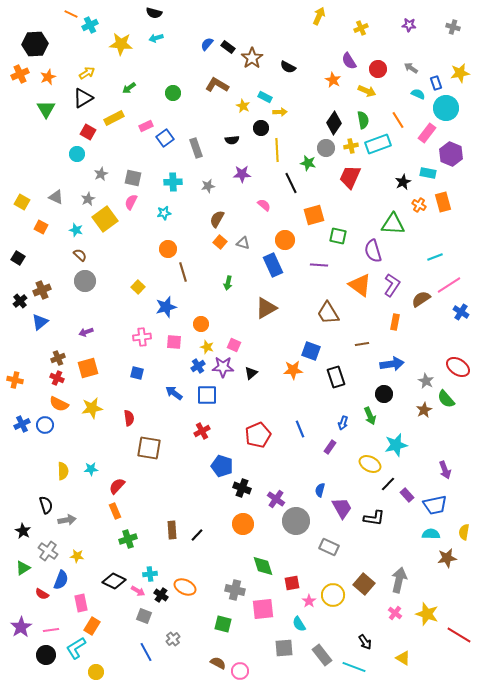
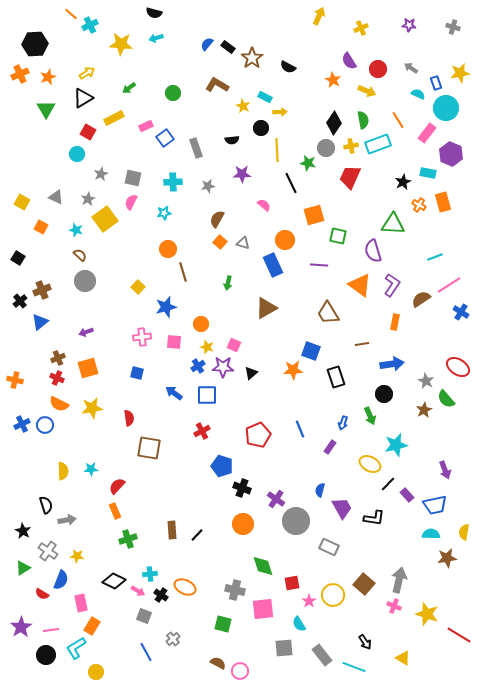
orange line at (71, 14): rotated 16 degrees clockwise
pink cross at (395, 613): moved 1 px left, 7 px up; rotated 16 degrees counterclockwise
